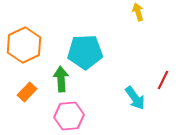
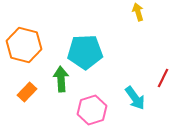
orange hexagon: rotated 20 degrees counterclockwise
red line: moved 2 px up
pink hexagon: moved 23 px right, 6 px up; rotated 12 degrees counterclockwise
